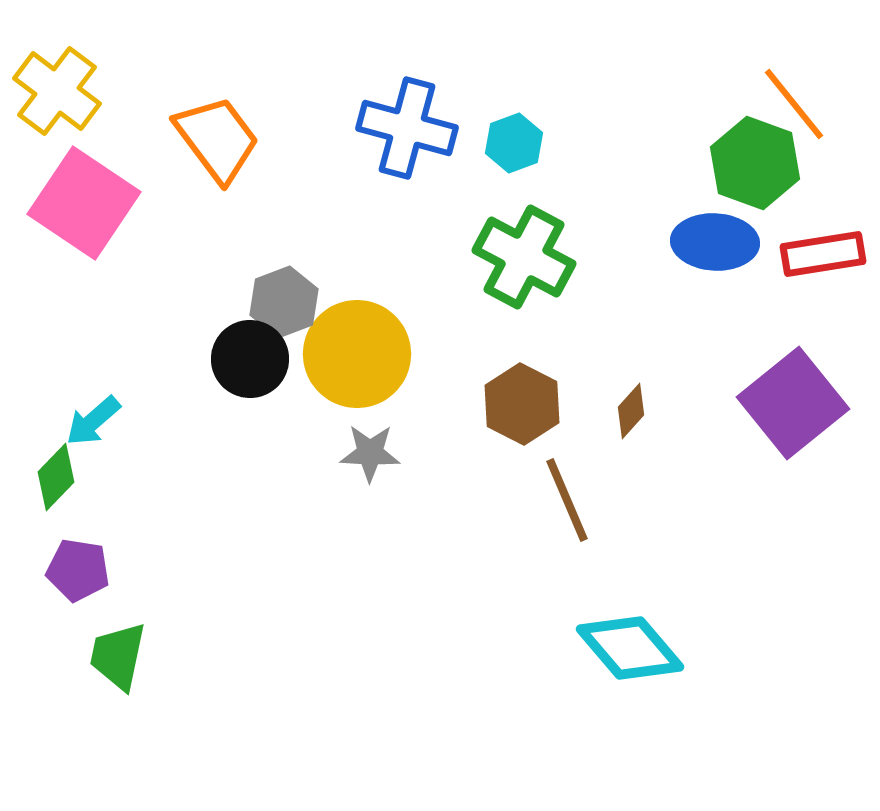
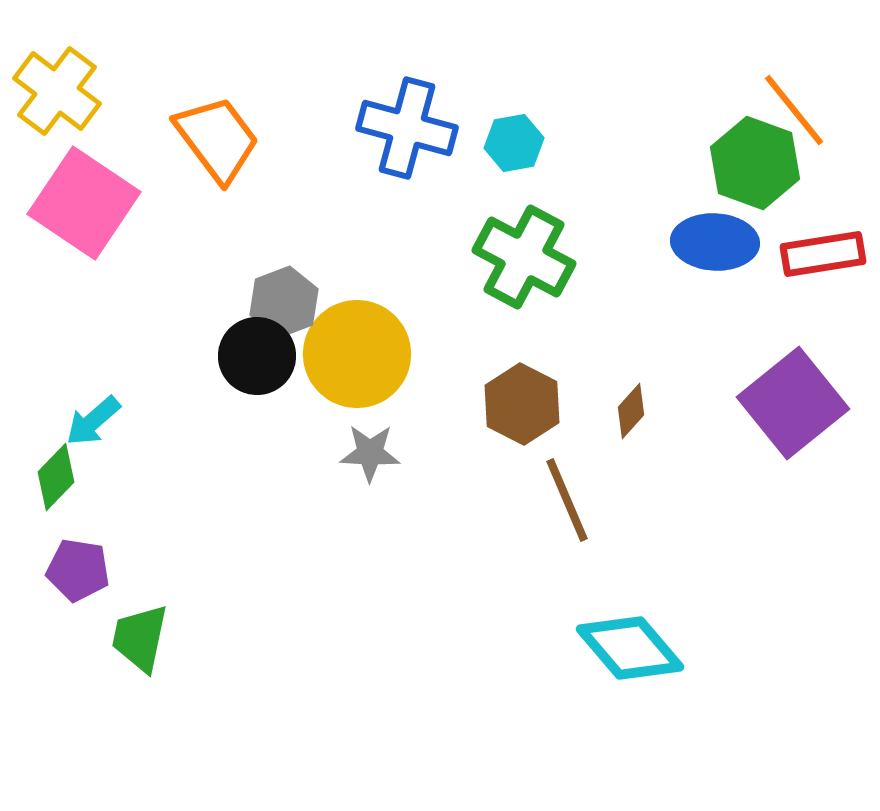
orange line: moved 6 px down
cyan hexagon: rotated 10 degrees clockwise
black circle: moved 7 px right, 3 px up
green trapezoid: moved 22 px right, 18 px up
